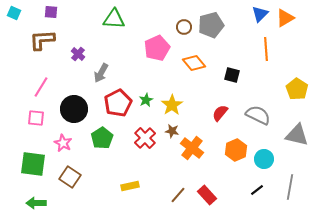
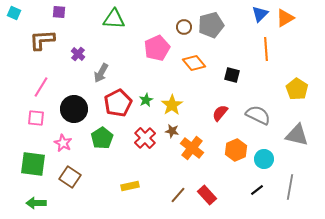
purple square: moved 8 px right
